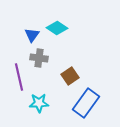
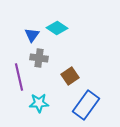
blue rectangle: moved 2 px down
